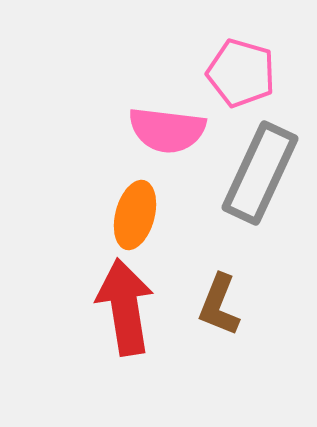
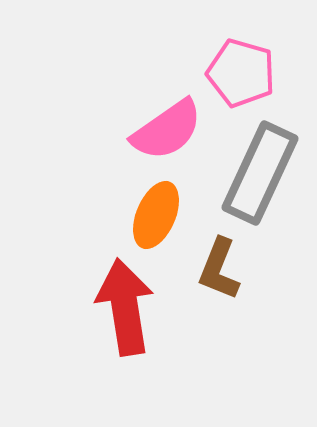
pink semicircle: rotated 42 degrees counterclockwise
orange ellipse: moved 21 px right; rotated 8 degrees clockwise
brown L-shape: moved 36 px up
